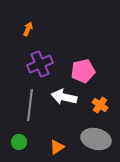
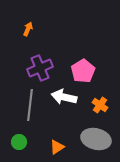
purple cross: moved 4 px down
pink pentagon: rotated 20 degrees counterclockwise
